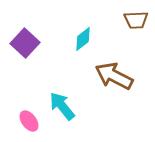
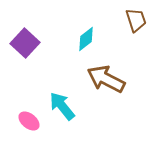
brown trapezoid: rotated 105 degrees counterclockwise
cyan diamond: moved 3 px right
brown arrow: moved 8 px left, 3 px down
pink ellipse: rotated 15 degrees counterclockwise
